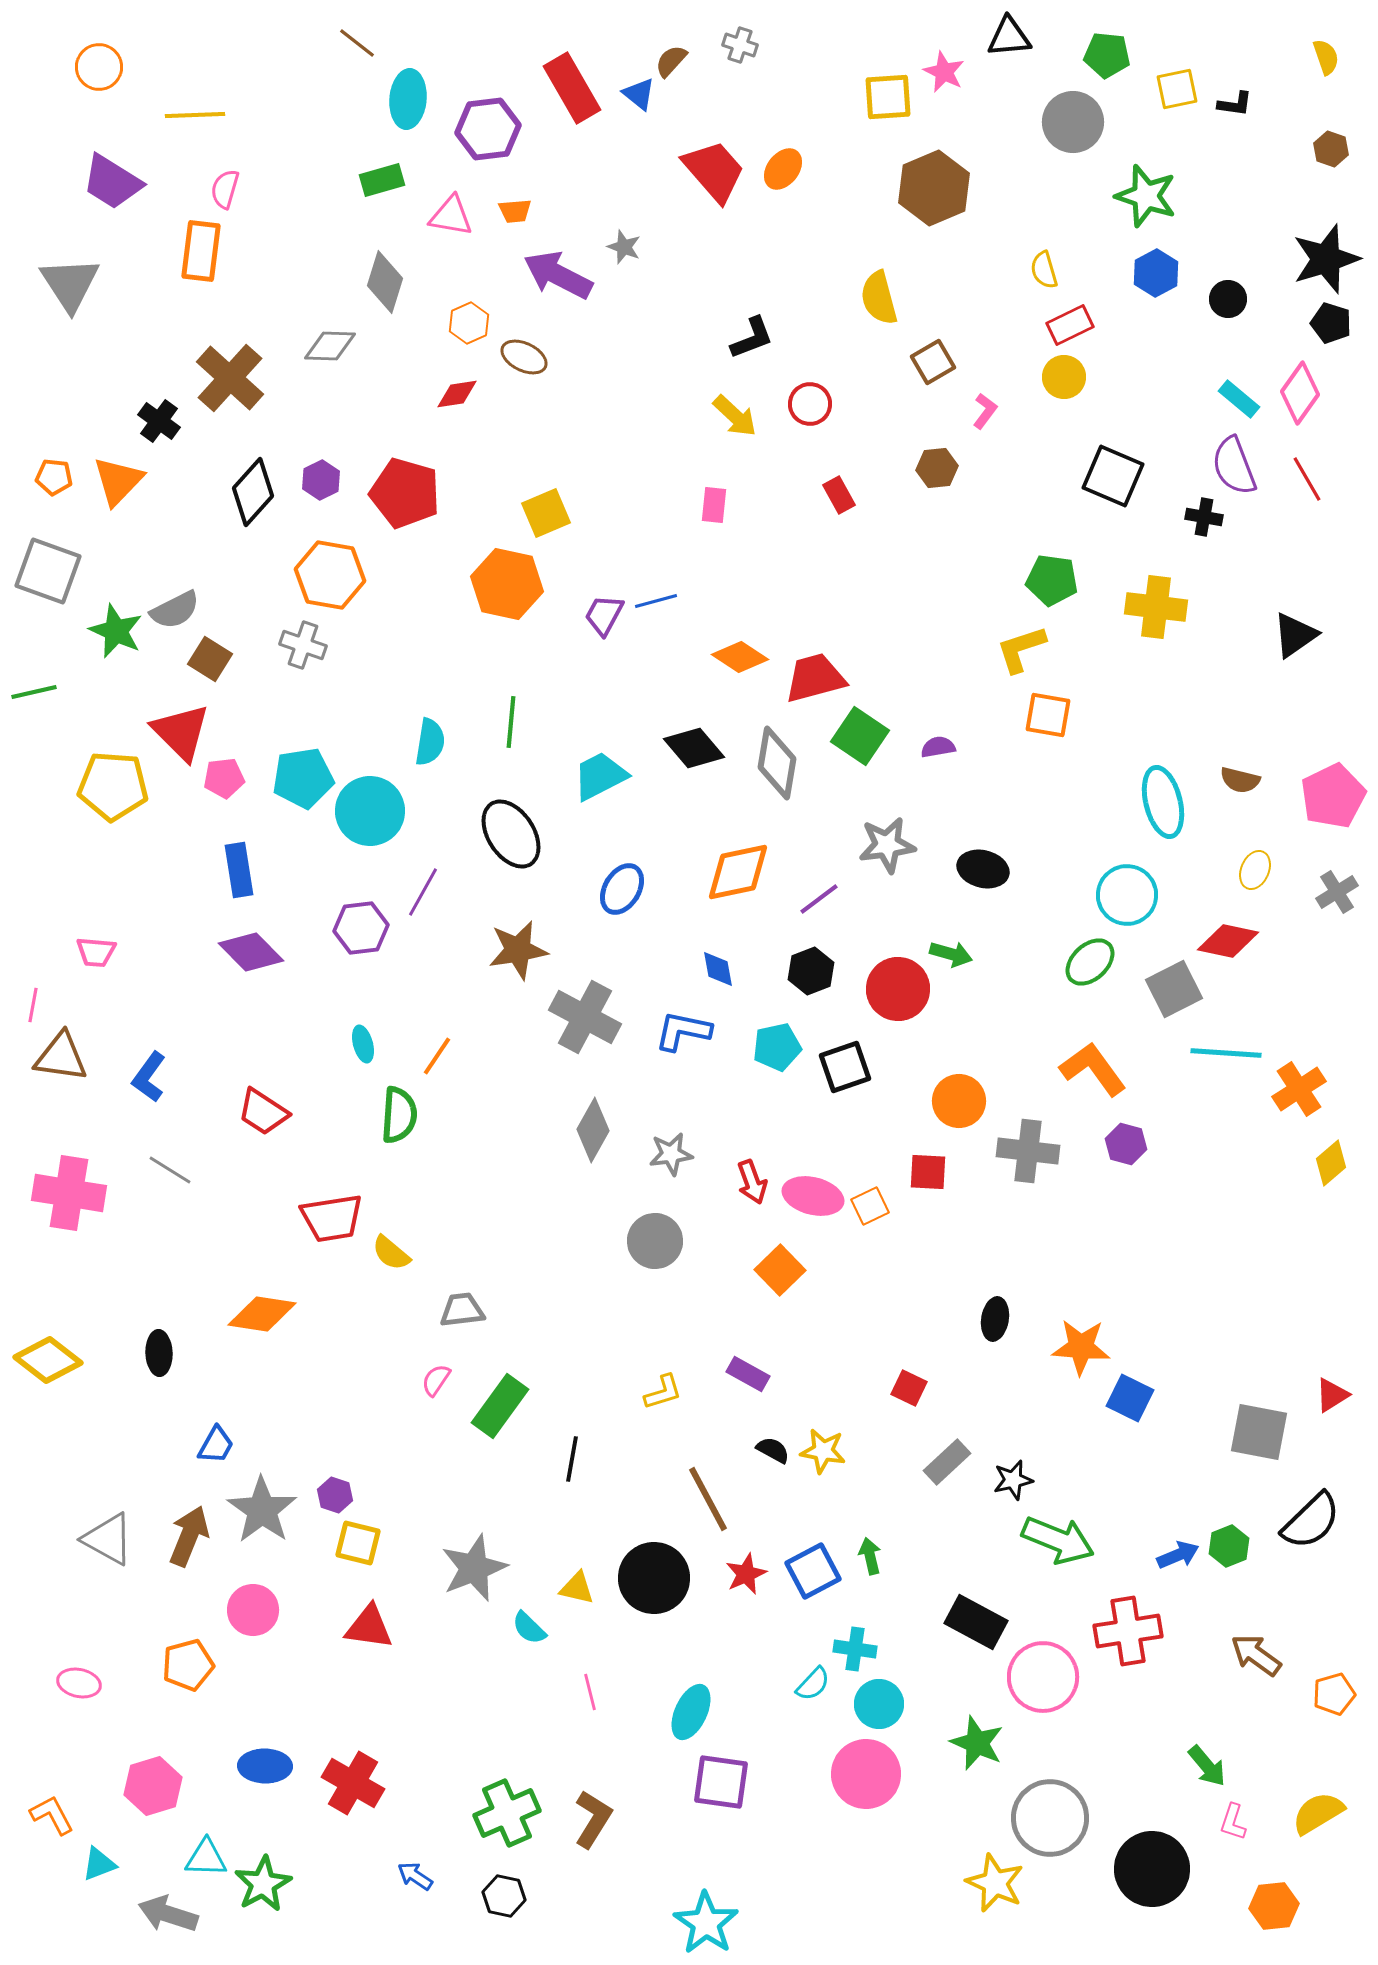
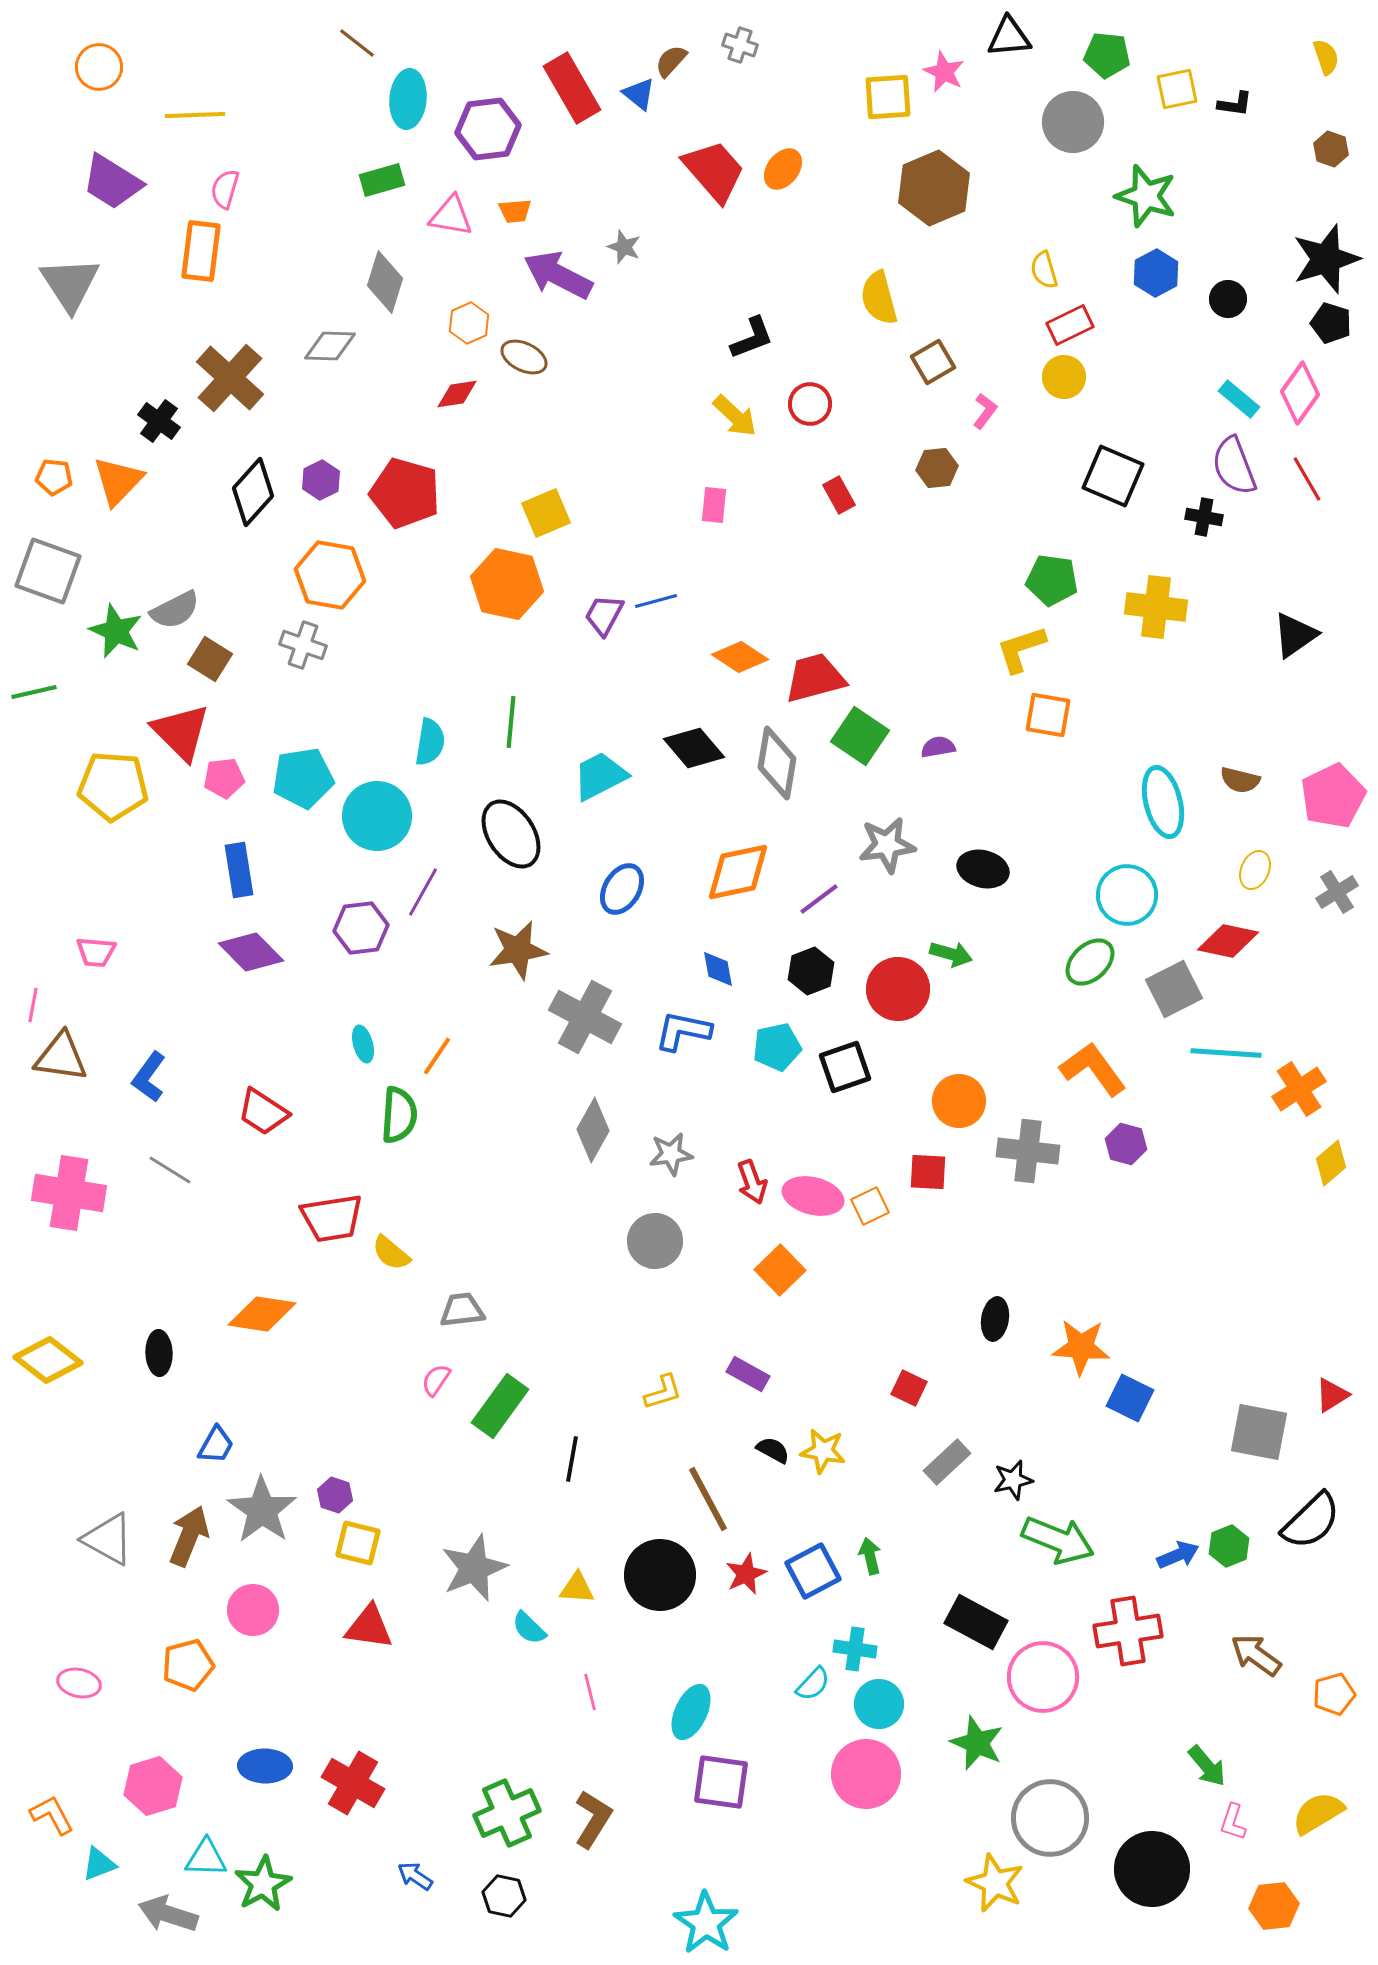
cyan circle at (370, 811): moved 7 px right, 5 px down
black circle at (654, 1578): moved 6 px right, 3 px up
yellow triangle at (577, 1588): rotated 9 degrees counterclockwise
